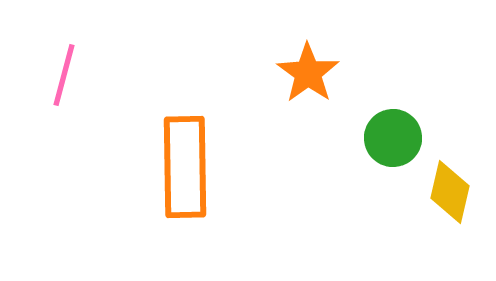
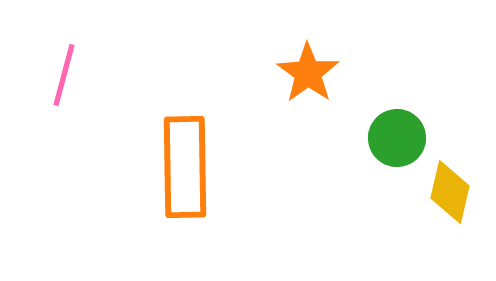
green circle: moved 4 px right
